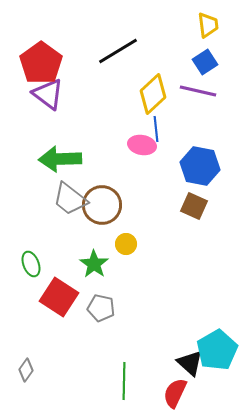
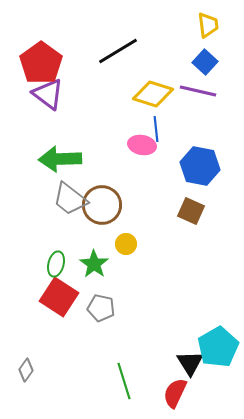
blue square: rotated 15 degrees counterclockwise
yellow diamond: rotated 60 degrees clockwise
brown square: moved 3 px left, 5 px down
green ellipse: moved 25 px right; rotated 35 degrees clockwise
cyan pentagon: moved 1 px right, 3 px up
black triangle: rotated 16 degrees clockwise
green line: rotated 18 degrees counterclockwise
